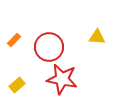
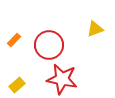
yellow triangle: moved 2 px left, 8 px up; rotated 24 degrees counterclockwise
red circle: moved 2 px up
